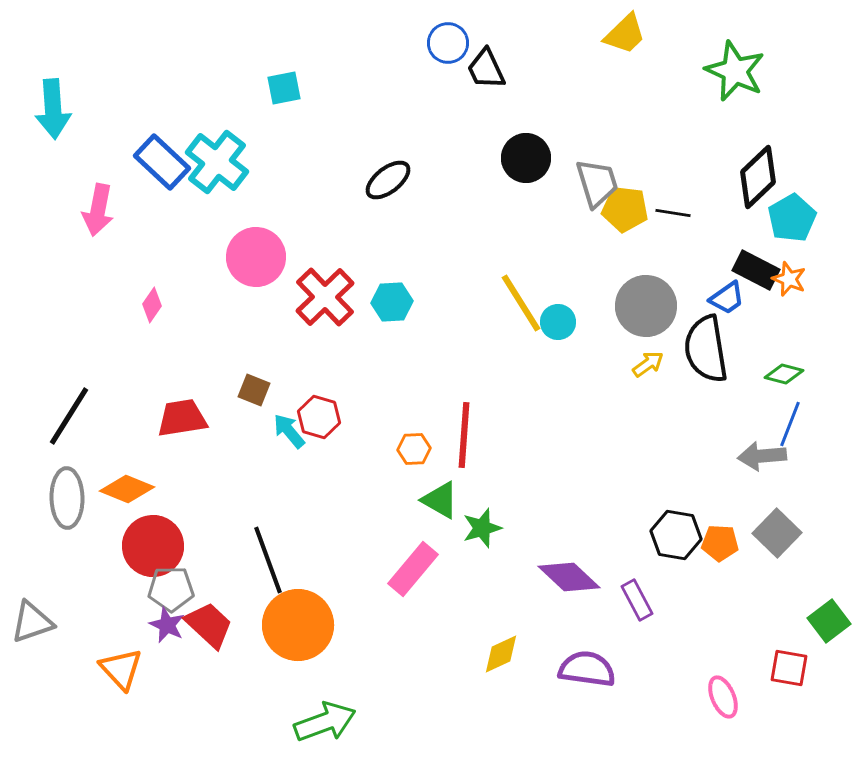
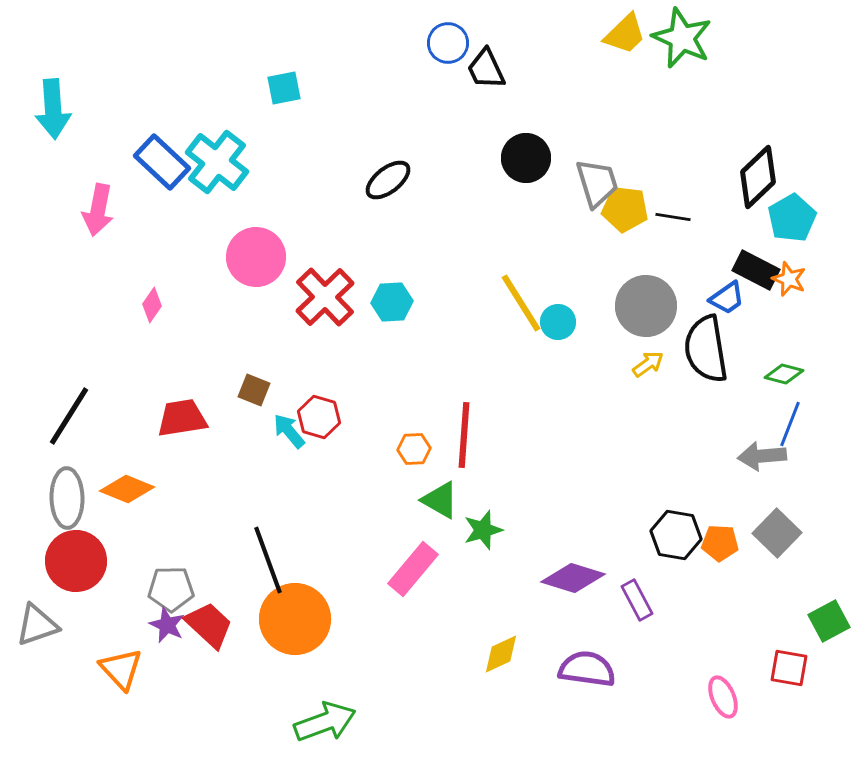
green star at (735, 71): moved 53 px left, 33 px up
black line at (673, 213): moved 4 px down
green star at (482, 528): moved 1 px right, 2 px down
red circle at (153, 546): moved 77 px left, 15 px down
purple diamond at (569, 577): moved 4 px right, 1 px down; rotated 26 degrees counterclockwise
green square at (829, 621): rotated 9 degrees clockwise
gray triangle at (32, 622): moved 5 px right, 3 px down
orange circle at (298, 625): moved 3 px left, 6 px up
